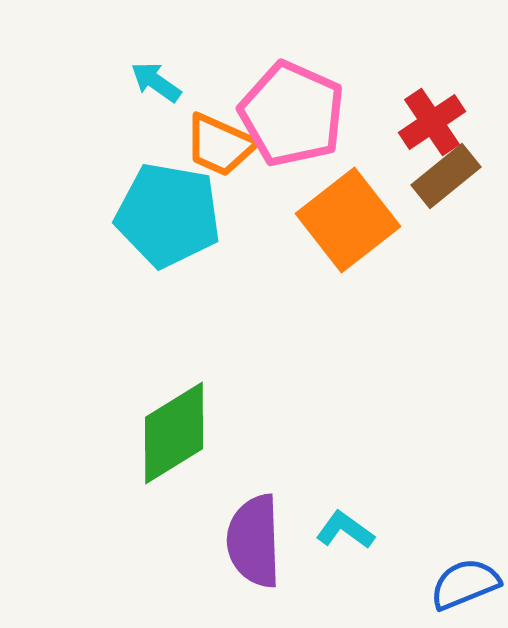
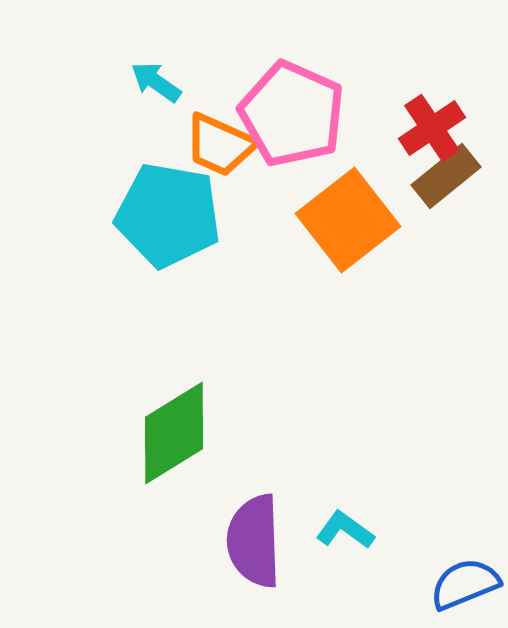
red cross: moved 6 px down
